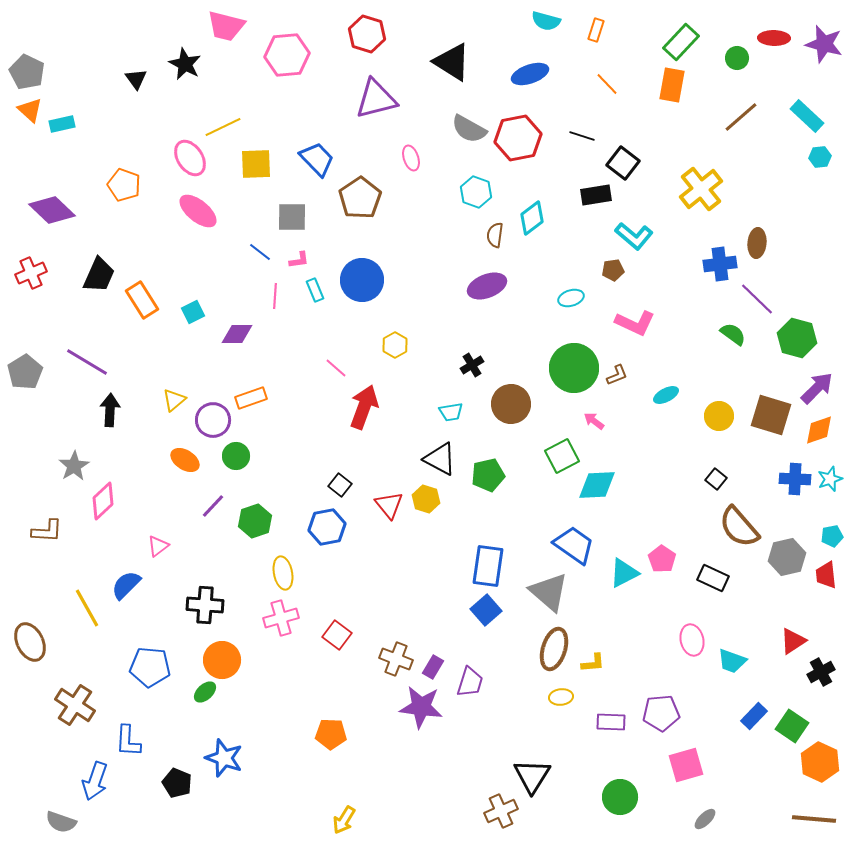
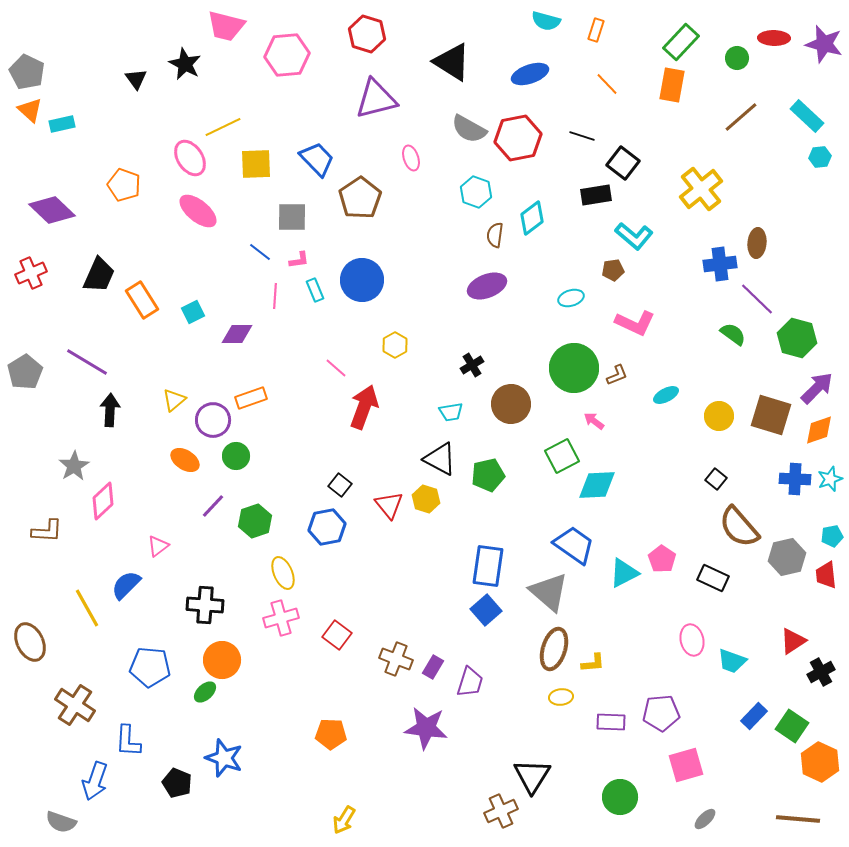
yellow ellipse at (283, 573): rotated 12 degrees counterclockwise
purple star at (421, 707): moved 5 px right, 21 px down
brown line at (814, 819): moved 16 px left
